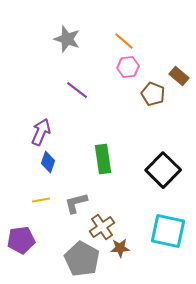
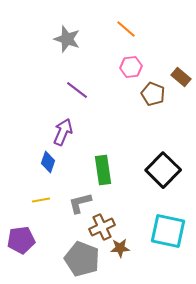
orange line: moved 2 px right, 12 px up
pink hexagon: moved 3 px right
brown rectangle: moved 2 px right, 1 px down
purple arrow: moved 22 px right
green rectangle: moved 11 px down
gray L-shape: moved 4 px right
brown cross: rotated 10 degrees clockwise
gray pentagon: rotated 8 degrees counterclockwise
